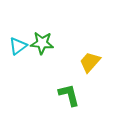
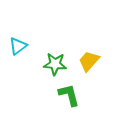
green star: moved 13 px right, 21 px down
yellow trapezoid: moved 1 px left, 1 px up
